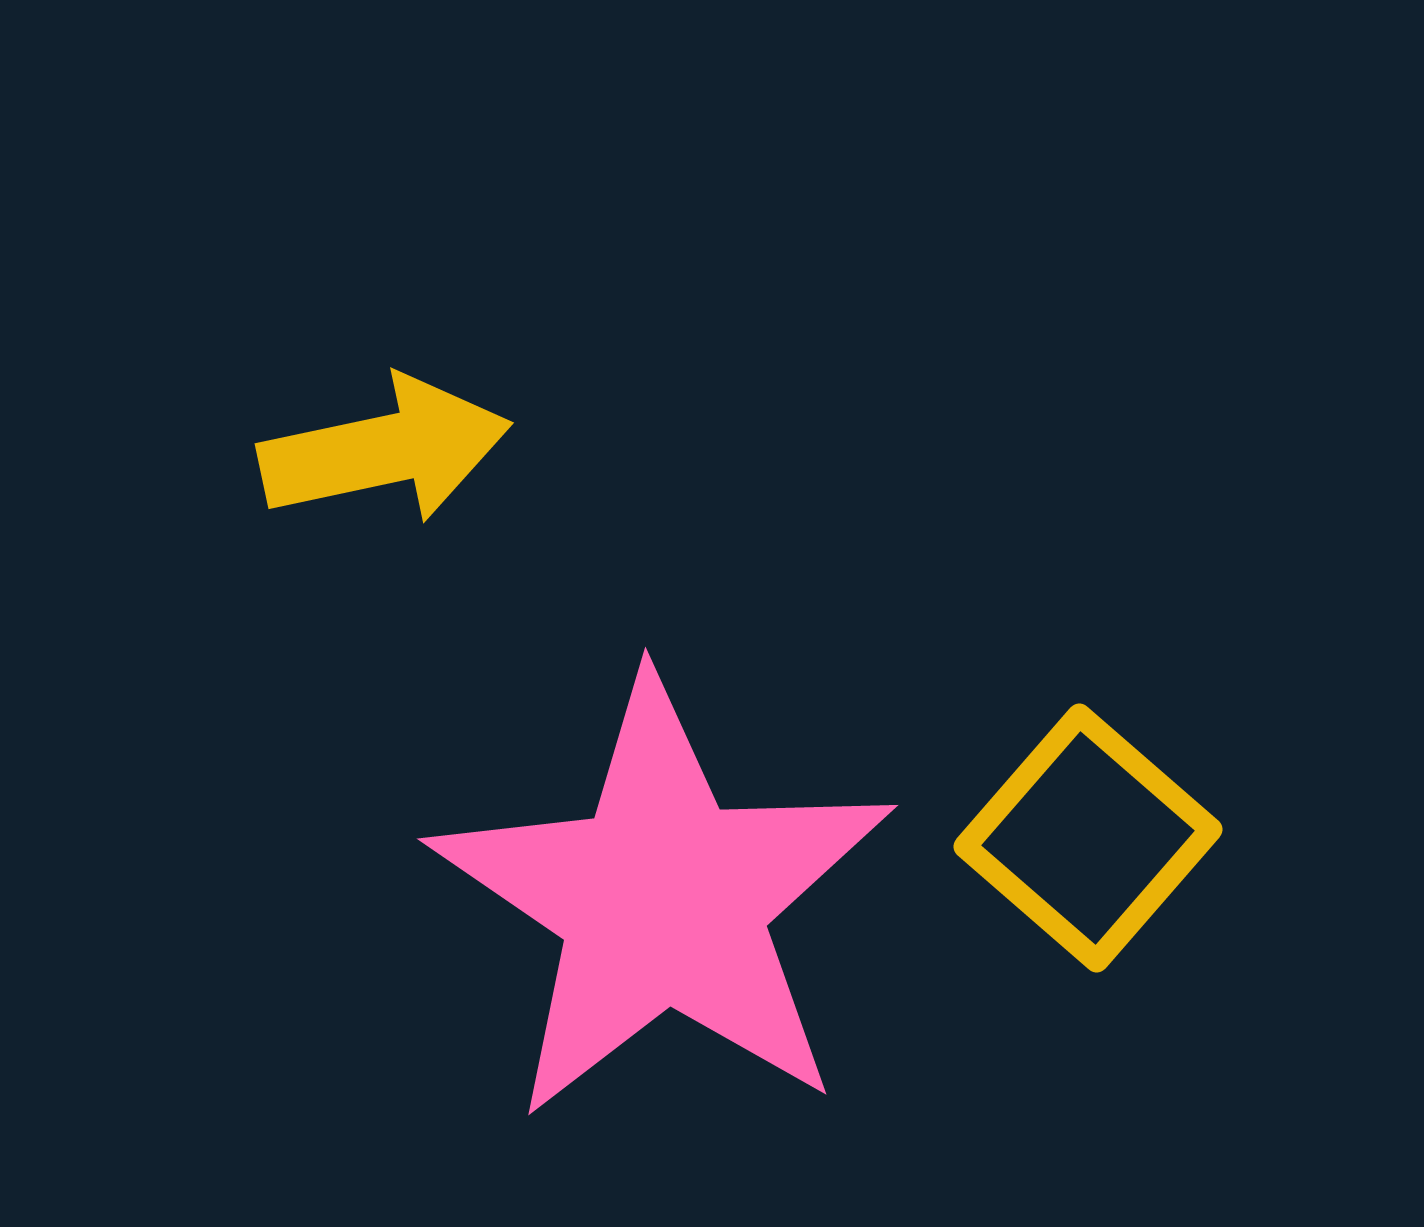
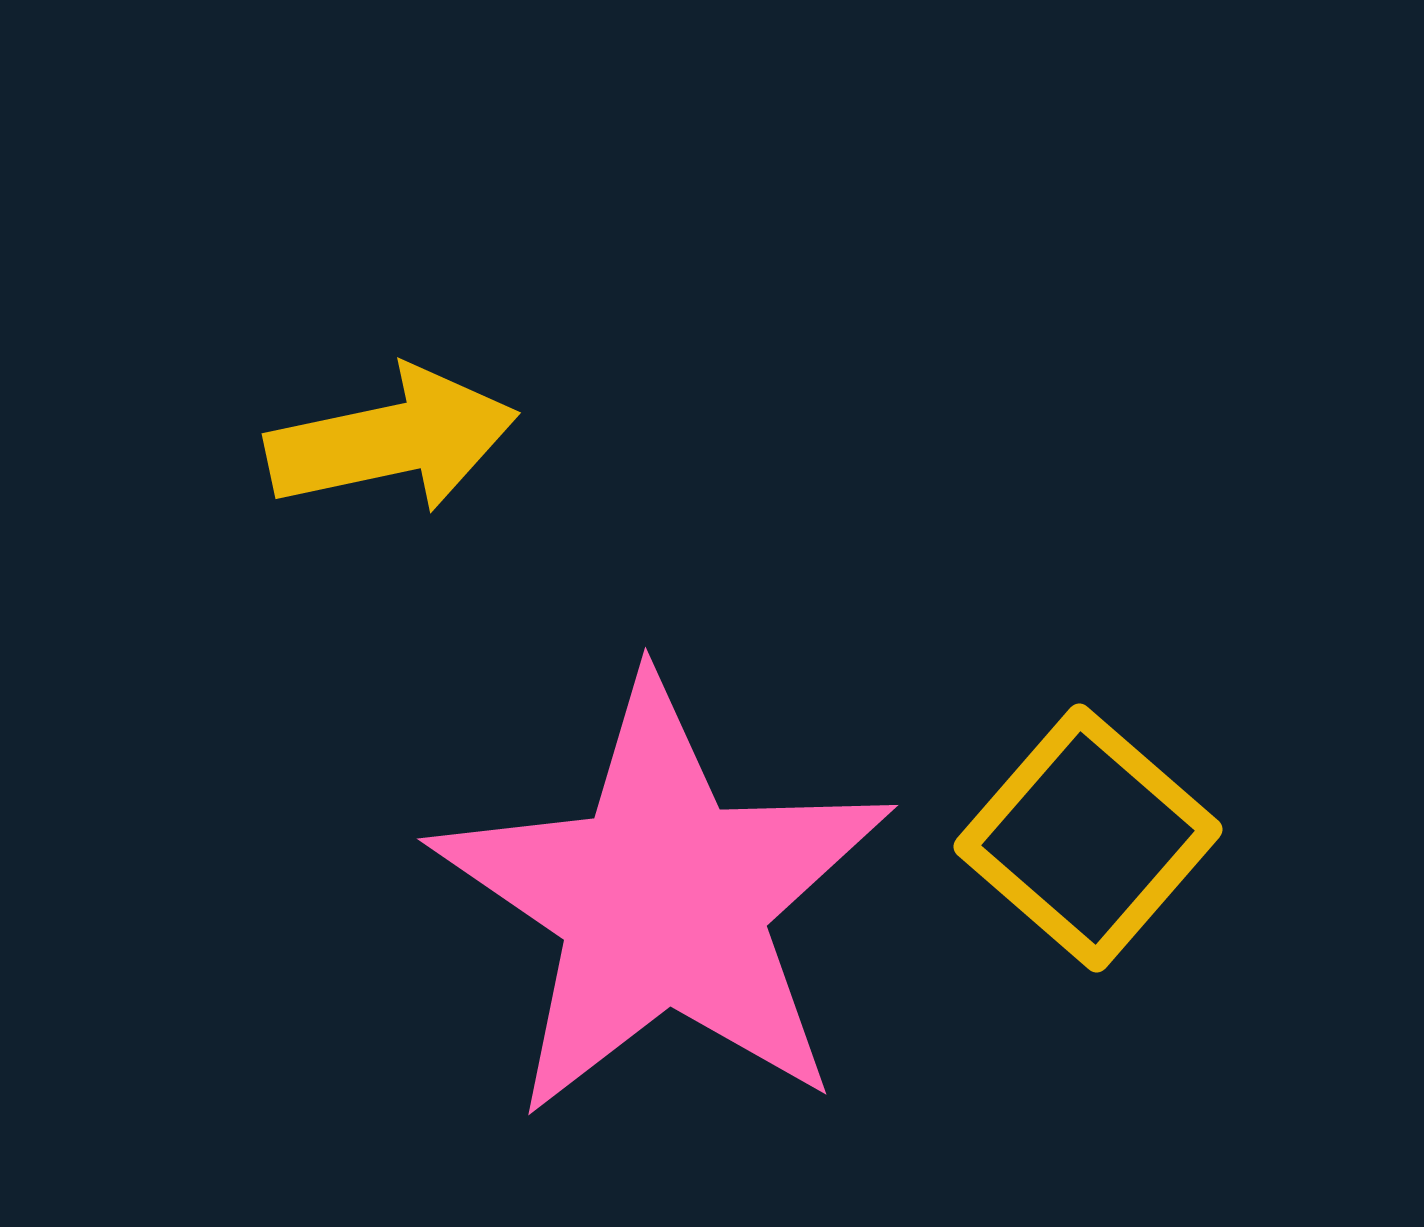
yellow arrow: moved 7 px right, 10 px up
